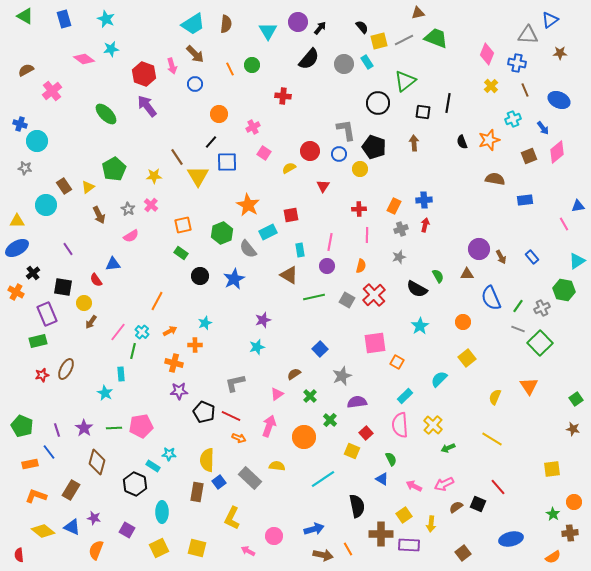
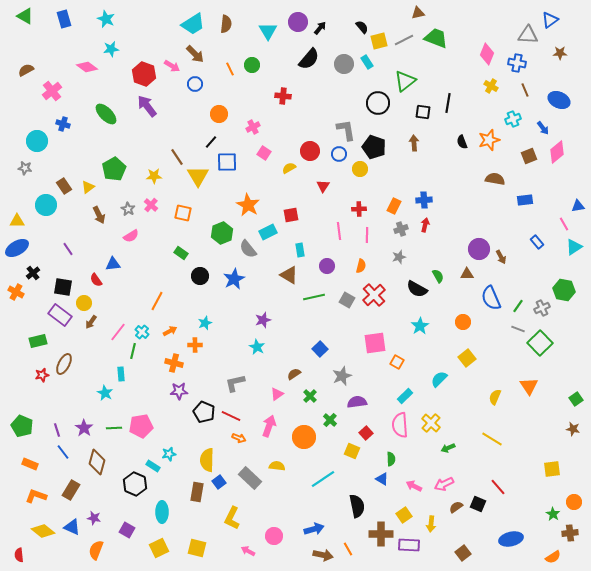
pink diamond at (84, 59): moved 3 px right, 8 px down
pink arrow at (172, 66): rotated 42 degrees counterclockwise
yellow cross at (491, 86): rotated 16 degrees counterclockwise
blue cross at (20, 124): moved 43 px right
orange square at (183, 225): moved 12 px up; rotated 24 degrees clockwise
pink line at (330, 242): moved 9 px right, 11 px up; rotated 18 degrees counterclockwise
blue rectangle at (532, 257): moved 5 px right, 15 px up
cyan triangle at (577, 261): moved 3 px left, 14 px up
purple rectangle at (47, 314): moved 13 px right, 1 px down; rotated 30 degrees counterclockwise
cyan star at (257, 347): rotated 28 degrees counterclockwise
brown ellipse at (66, 369): moved 2 px left, 5 px up
yellow cross at (433, 425): moved 2 px left, 2 px up
blue line at (49, 452): moved 14 px right
cyan star at (169, 454): rotated 16 degrees counterclockwise
green semicircle at (391, 459): rotated 24 degrees clockwise
orange rectangle at (30, 464): rotated 35 degrees clockwise
